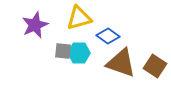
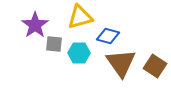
yellow triangle: moved 1 px right, 1 px up
purple star: rotated 12 degrees counterclockwise
blue diamond: rotated 20 degrees counterclockwise
gray square: moved 9 px left, 7 px up
brown triangle: rotated 36 degrees clockwise
